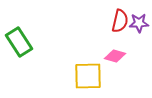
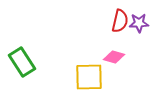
green rectangle: moved 3 px right, 20 px down
pink diamond: moved 1 px left, 1 px down
yellow square: moved 1 px right, 1 px down
